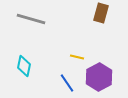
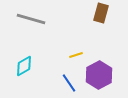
yellow line: moved 1 px left, 2 px up; rotated 32 degrees counterclockwise
cyan diamond: rotated 50 degrees clockwise
purple hexagon: moved 2 px up
blue line: moved 2 px right
